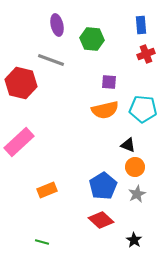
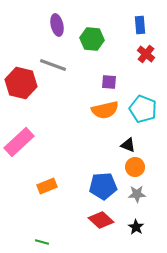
blue rectangle: moved 1 px left
red cross: rotated 30 degrees counterclockwise
gray line: moved 2 px right, 5 px down
cyan pentagon: rotated 16 degrees clockwise
blue pentagon: rotated 28 degrees clockwise
orange rectangle: moved 4 px up
gray star: rotated 24 degrees clockwise
black star: moved 2 px right, 13 px up
